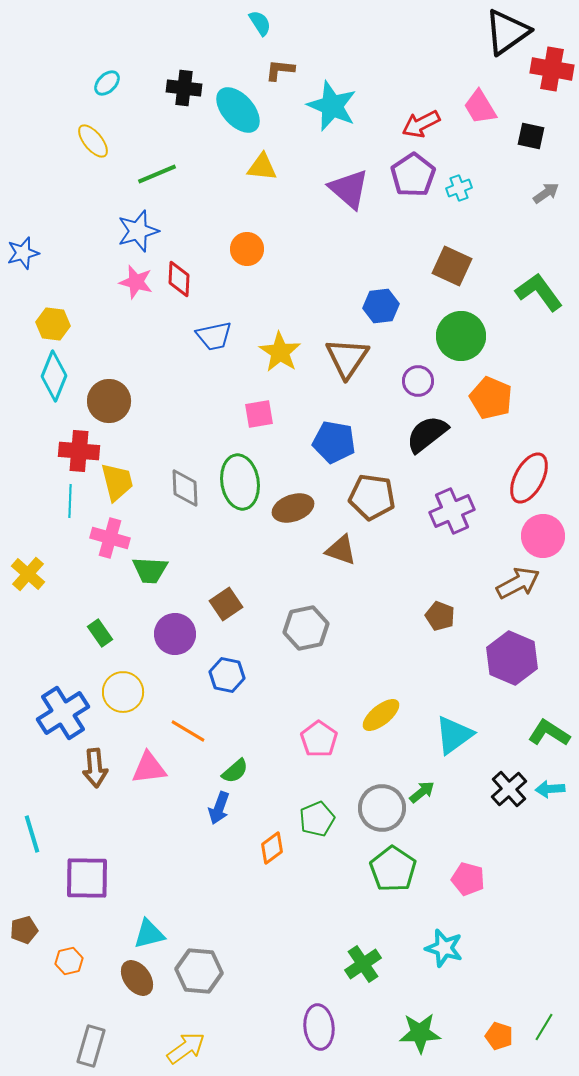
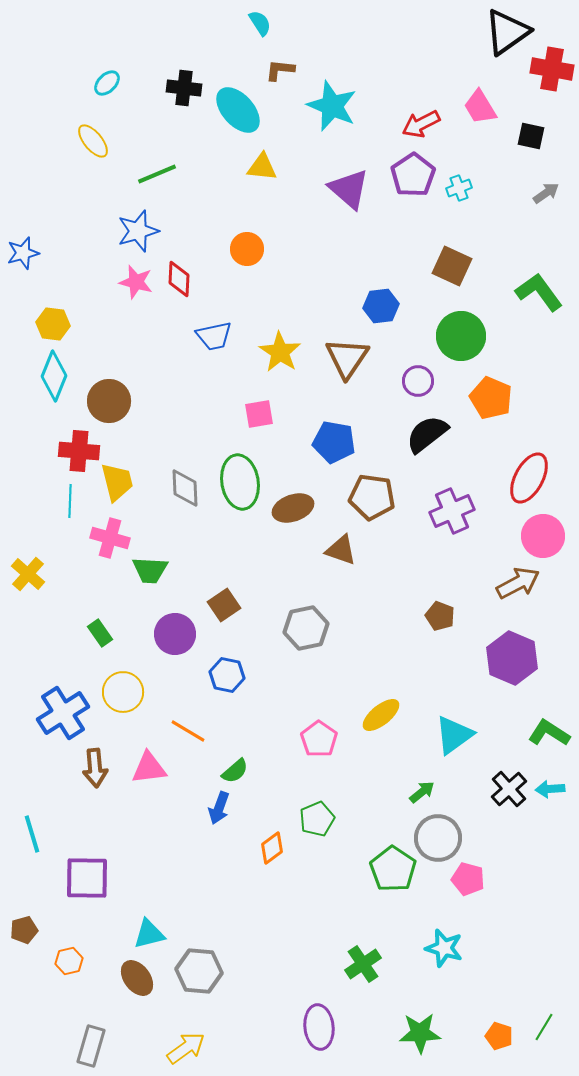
brown square at (226, 604): moved 2 px left, 1 px down
gray circle at (382, 808): moved 56 px right, 30 px down
